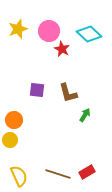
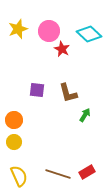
yellow circle: moved 4 px right, 2 px down
